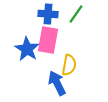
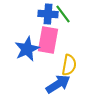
green line: moved 13 px left; rotated 72 degrees counterclockwise
blue star: rotated 15 degrees clockwise
blue arrow: moved 1 px right, 1 px down; rotated 85 degrees clockwise
